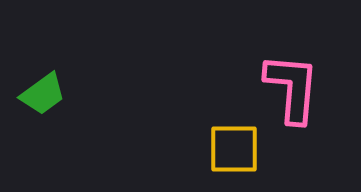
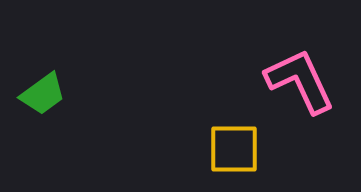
pink L-shape: moved 8 px right, 7 px up; rotated 30 degrees counterclockwise
